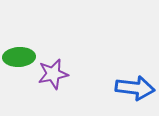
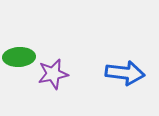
blue arrow: moved 10 px left, 15 px up
